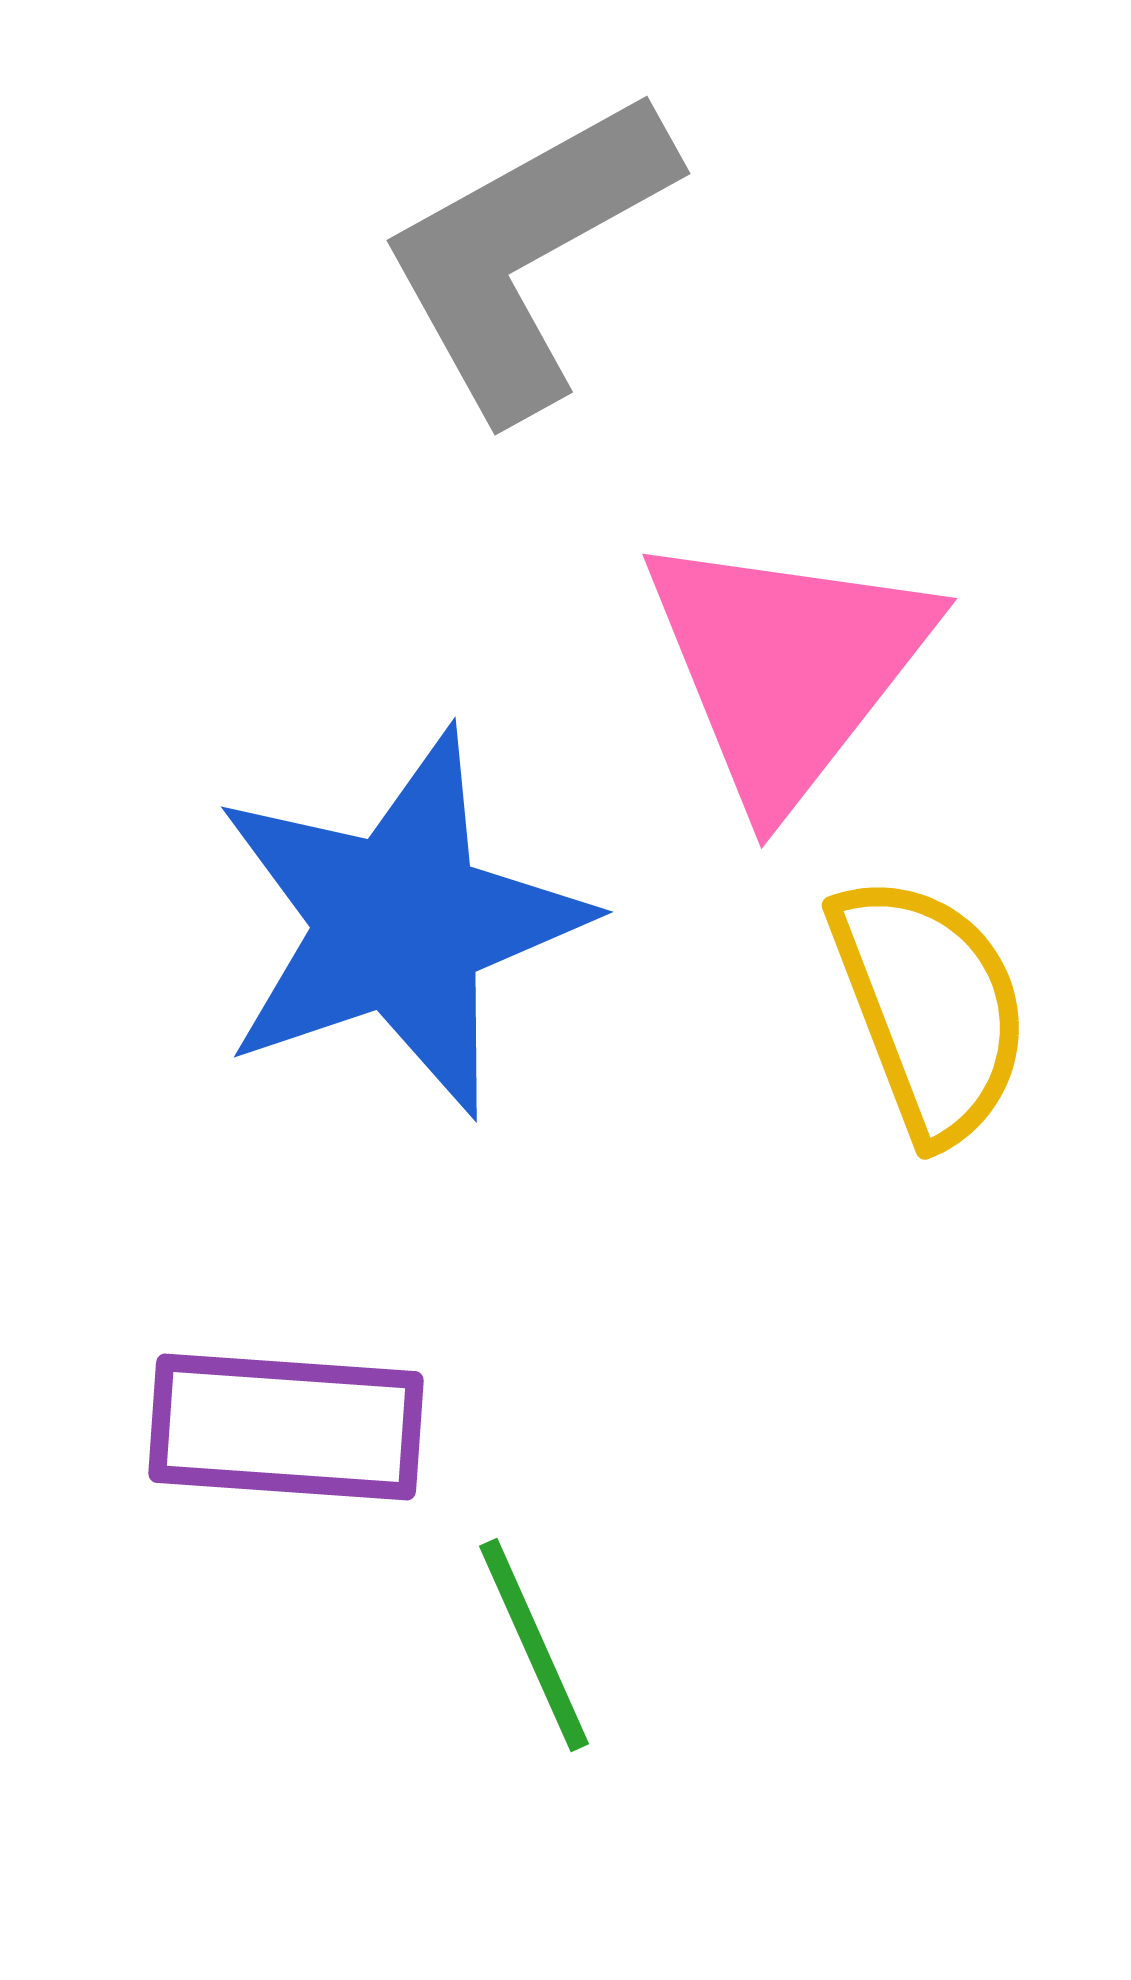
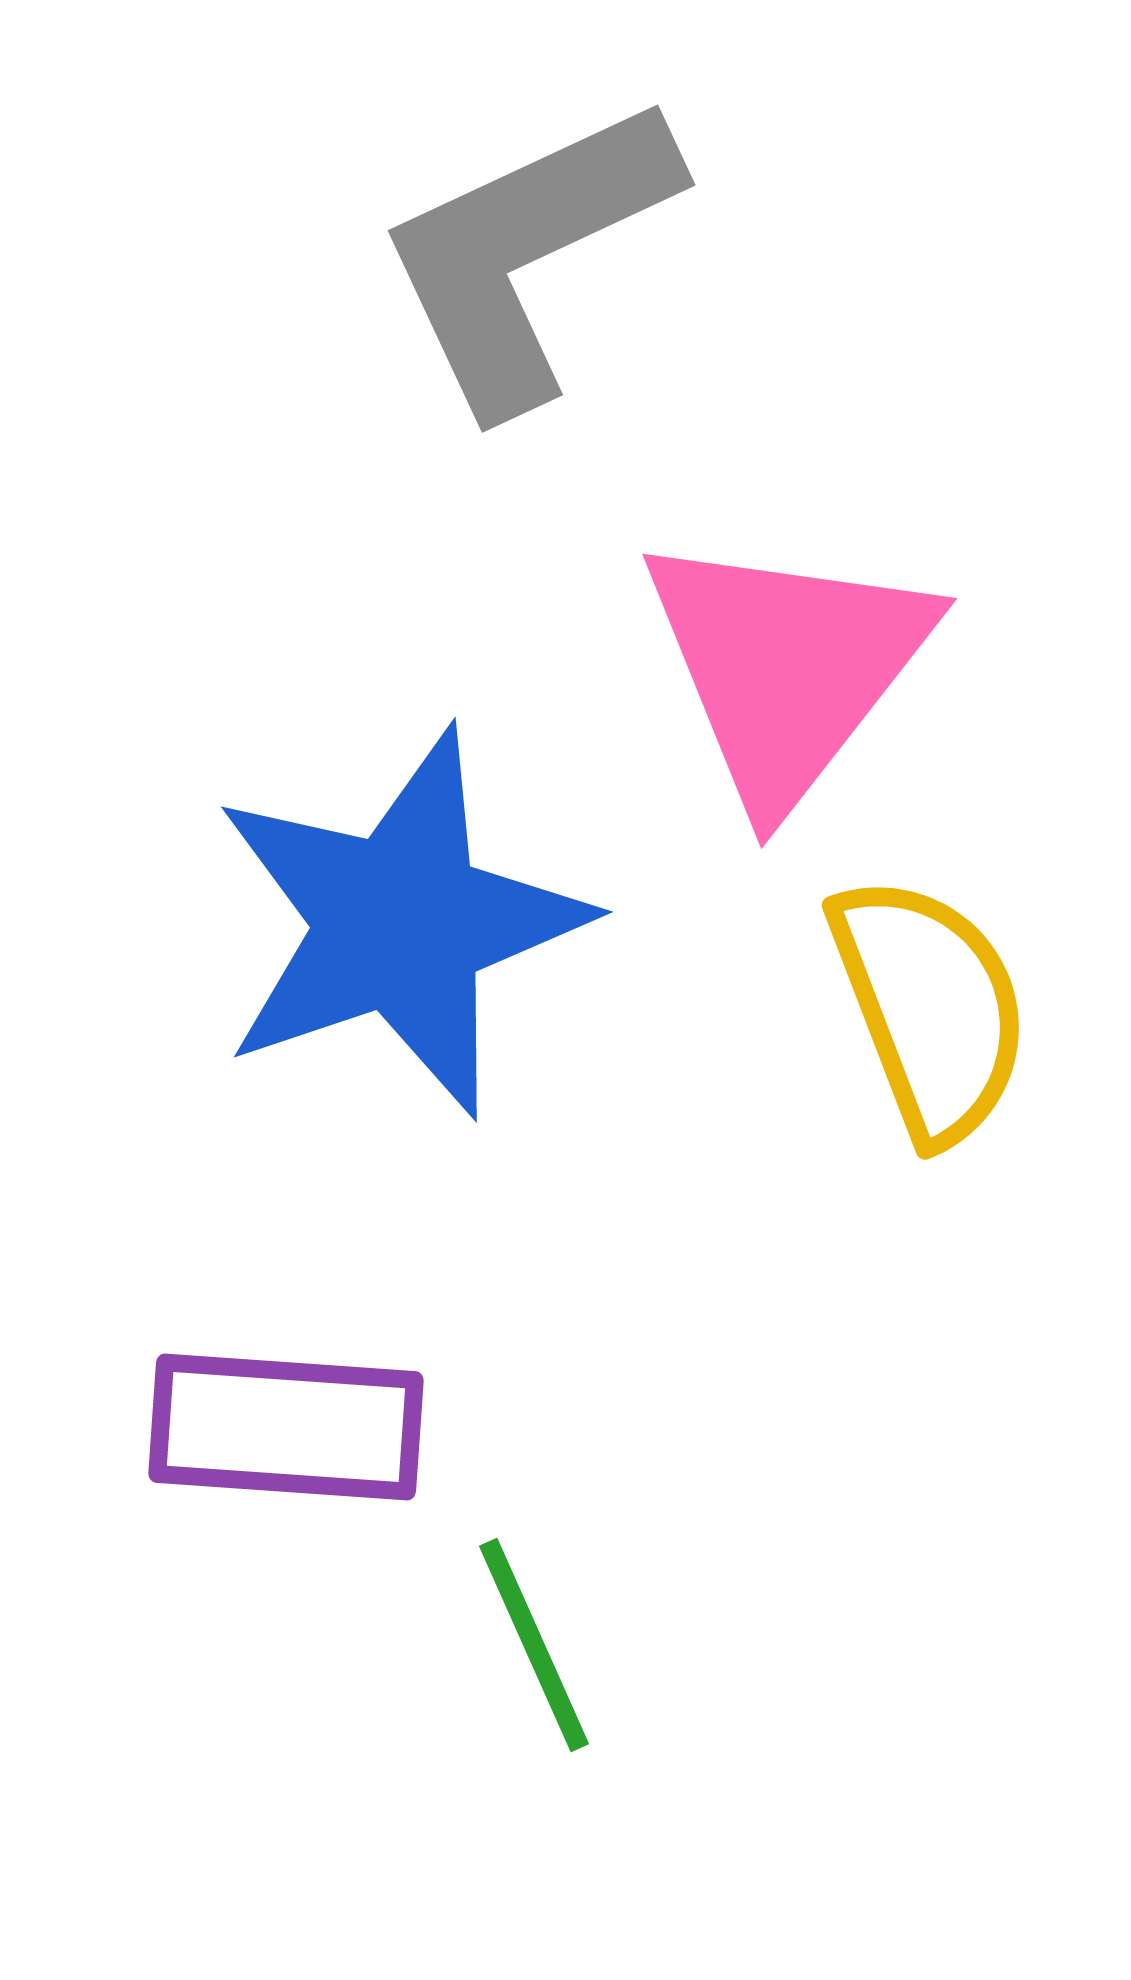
gray L-shape: rotated 4 degrees clockwise
